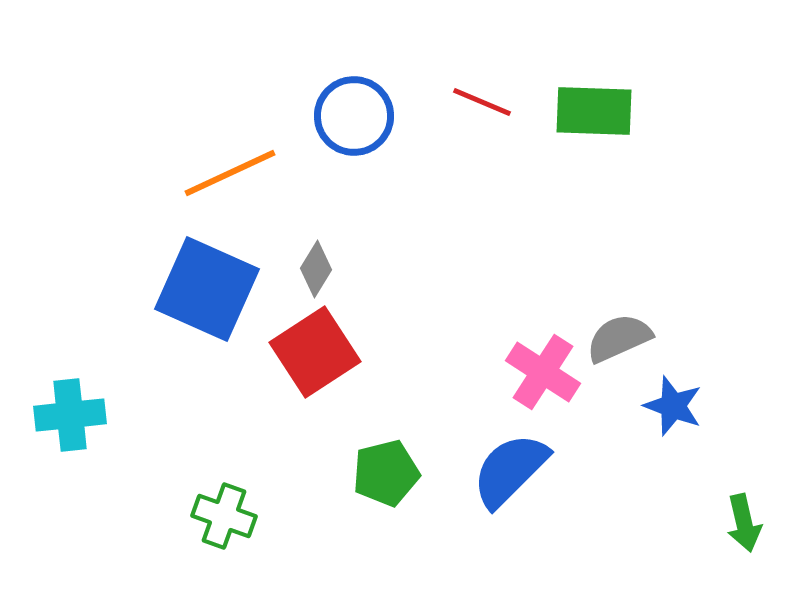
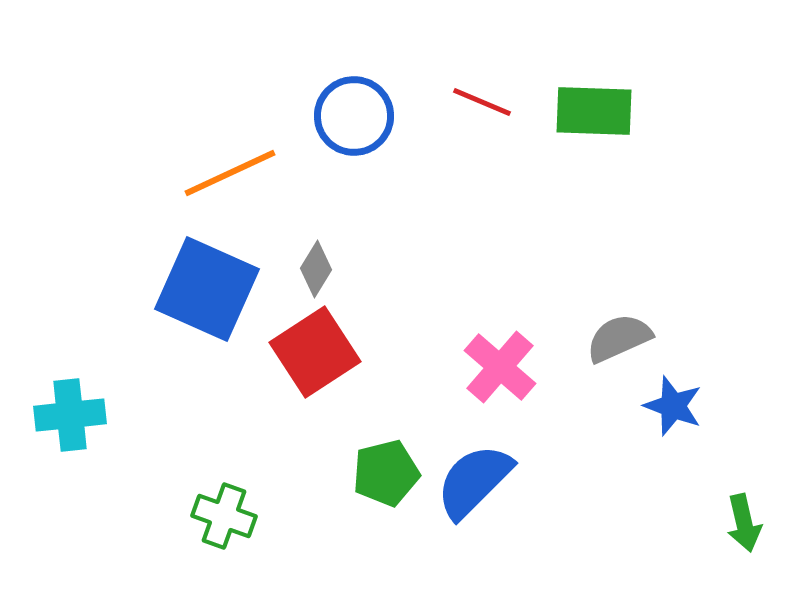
pink cross: moved 43 px left, 5 px up; rotated 8 degrees clockwise
blue semicircle: moved 36 px left, 11 px down
